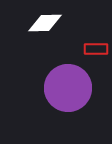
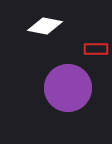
white diamond: moved 3 px down; rotated 12 degrees clockwise
